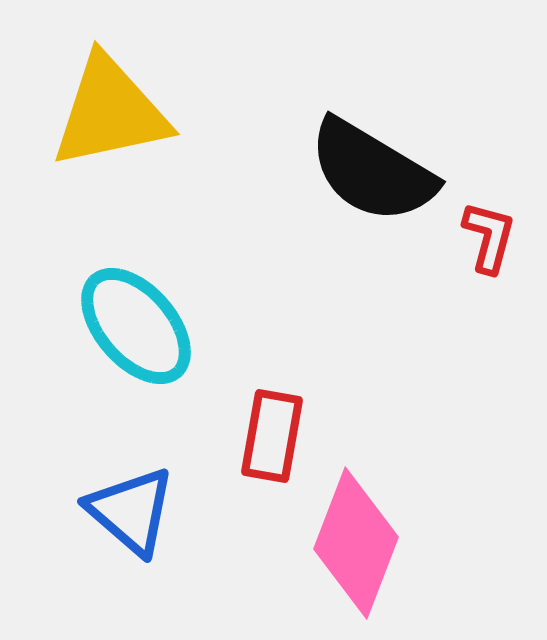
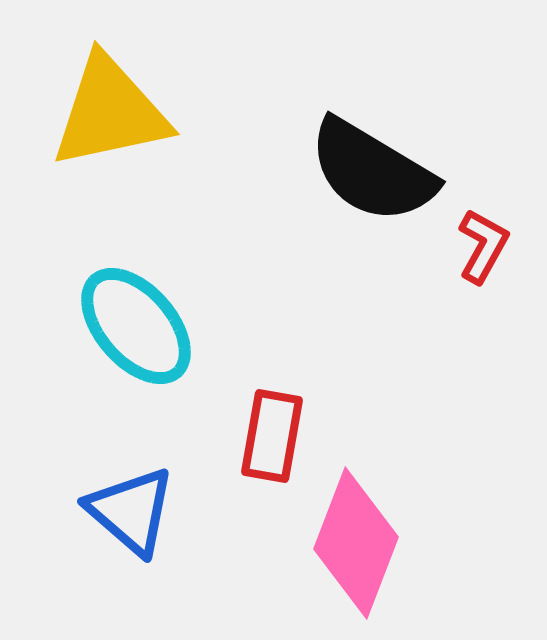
red L-shape: moved 6 px left, 9 px down; rotated 14 degrees clockwise
